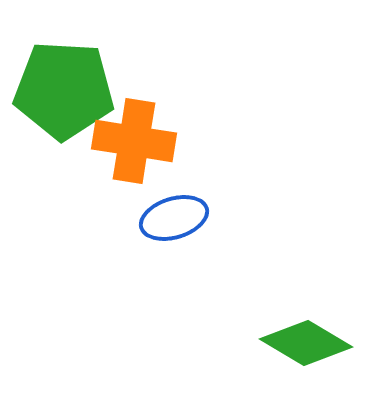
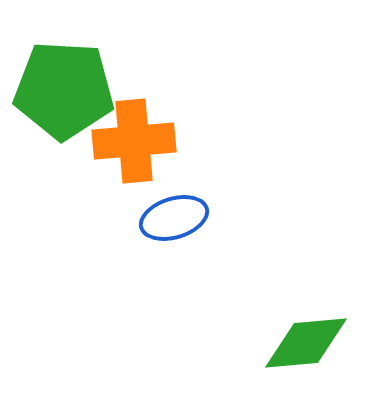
orange cross: rotated 14 degrees counterclockwise
green diamond: rotated 36 degrees counterclockwise
